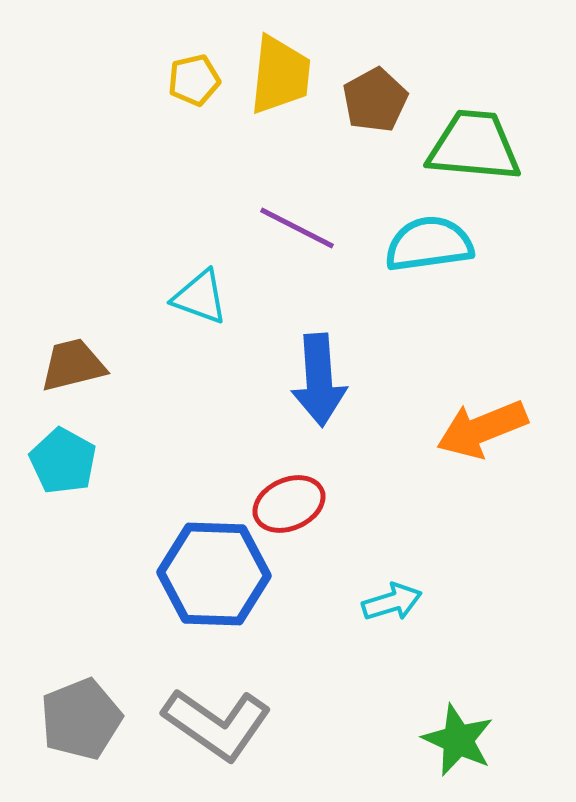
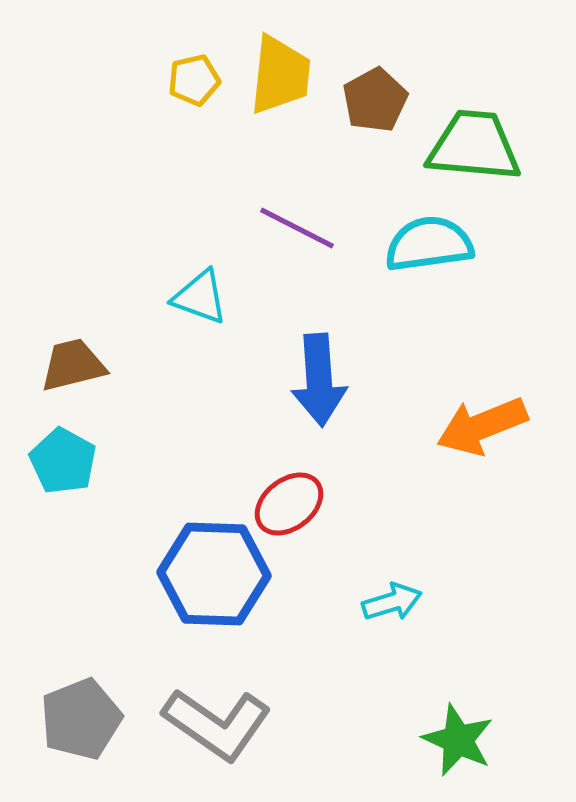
orange arrow: moved 3 px up
red ellipse: rotated 14 degrees counterclockwise
